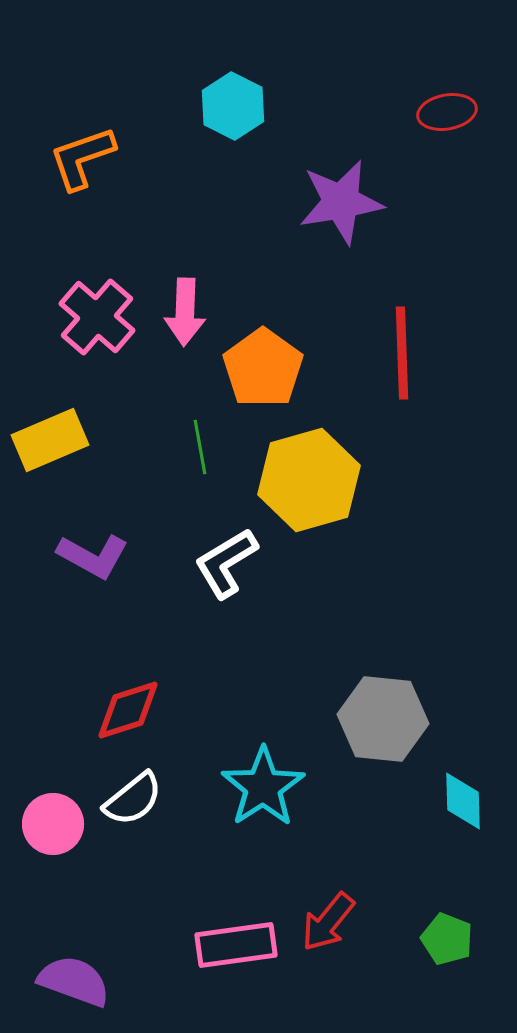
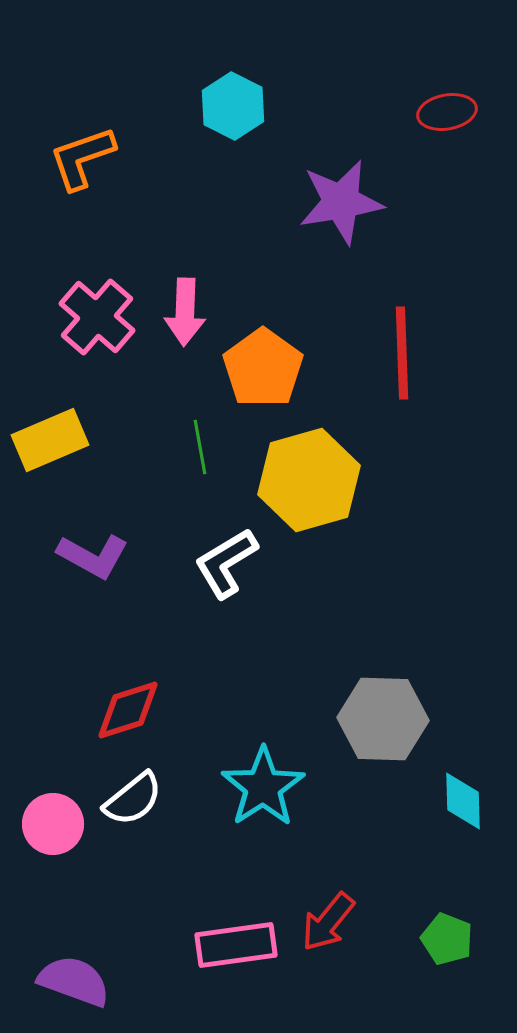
gray hexagon: rotated 4 degrees counterclockwise
